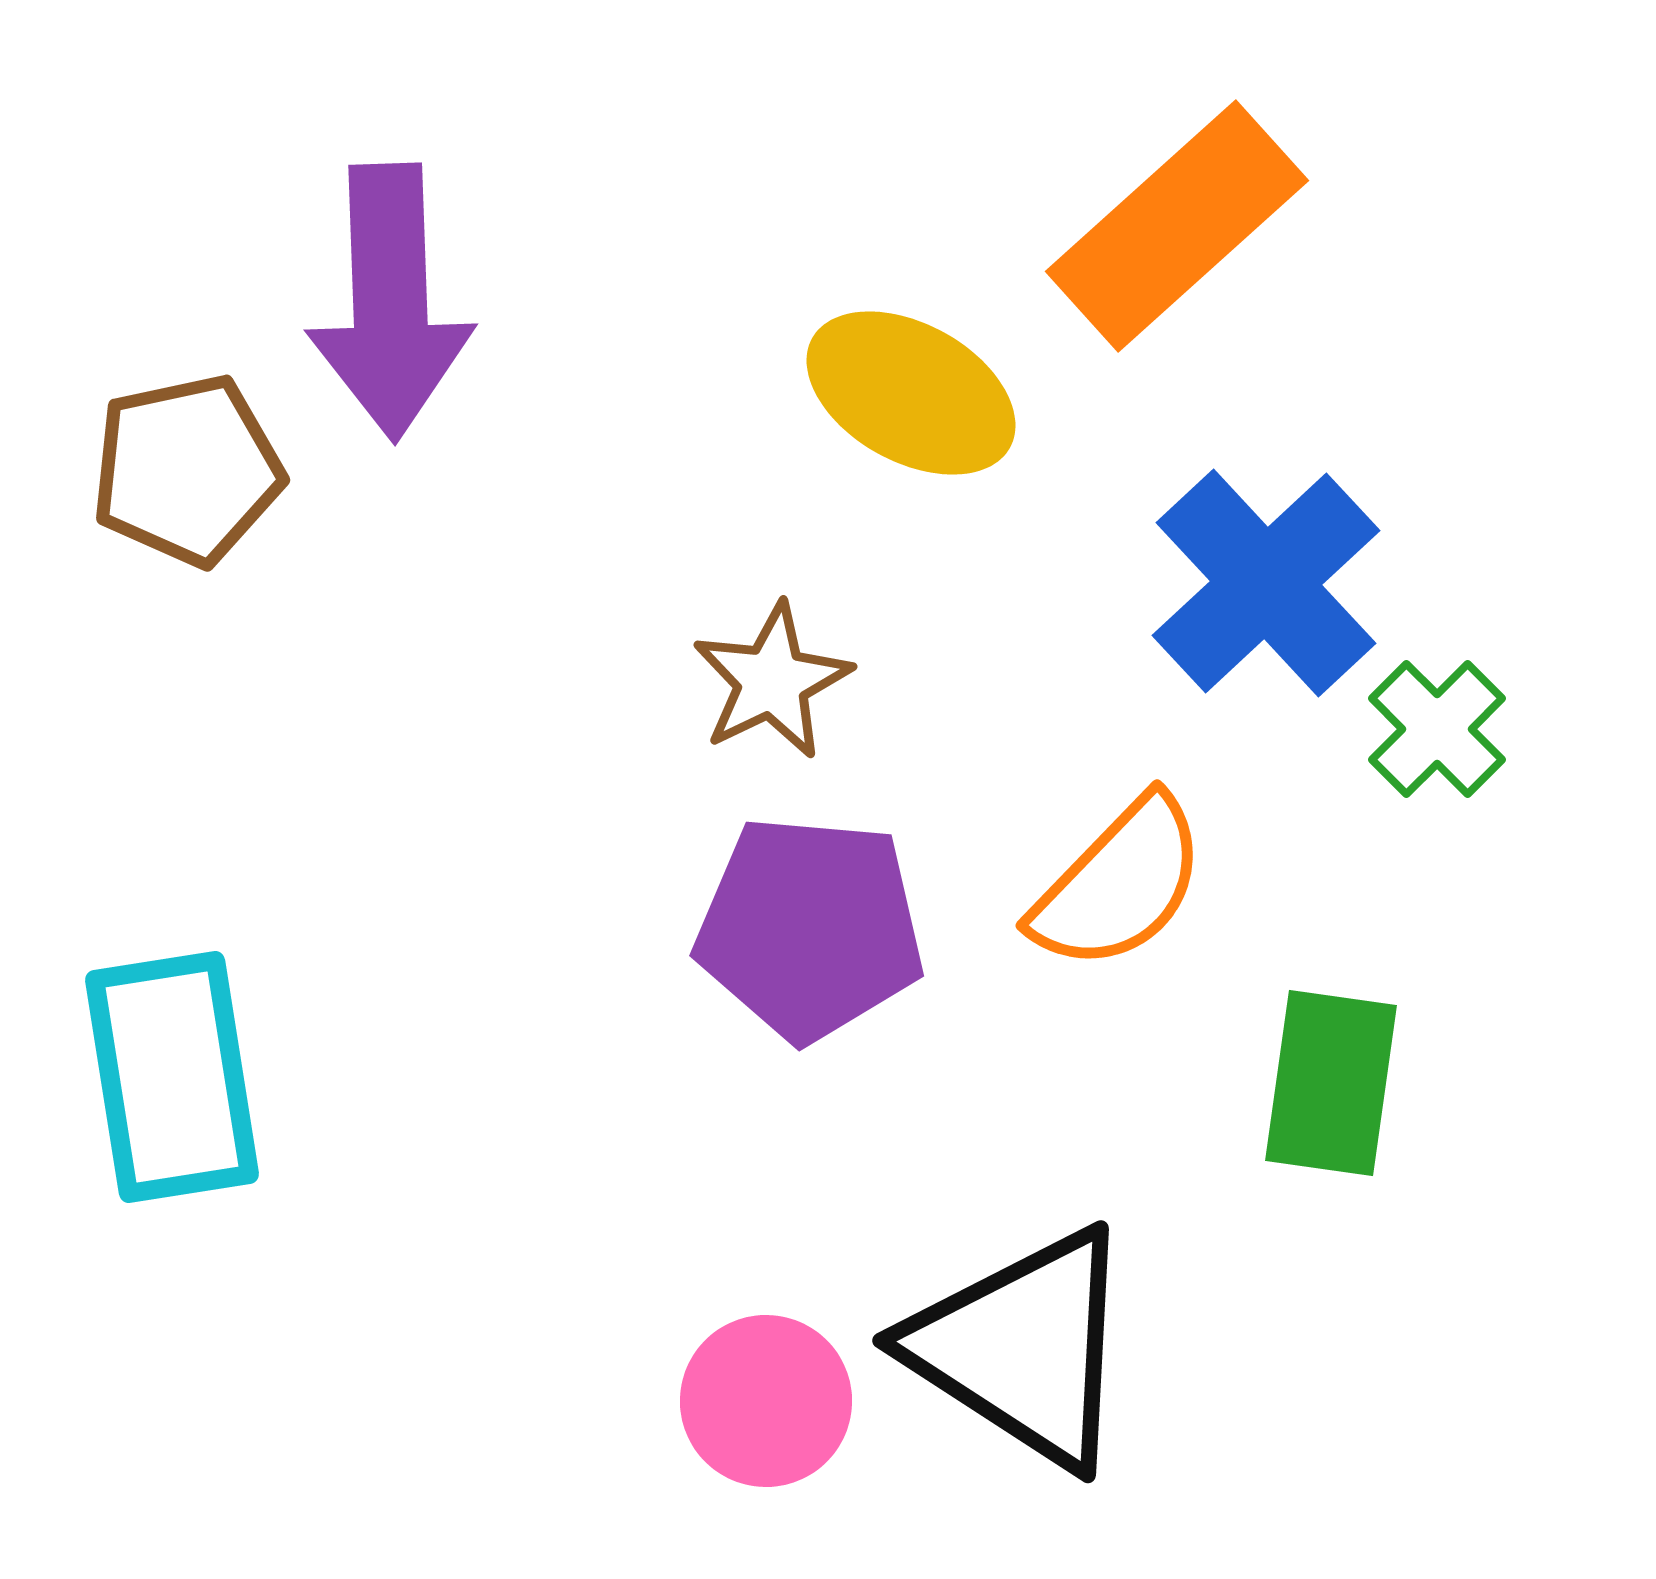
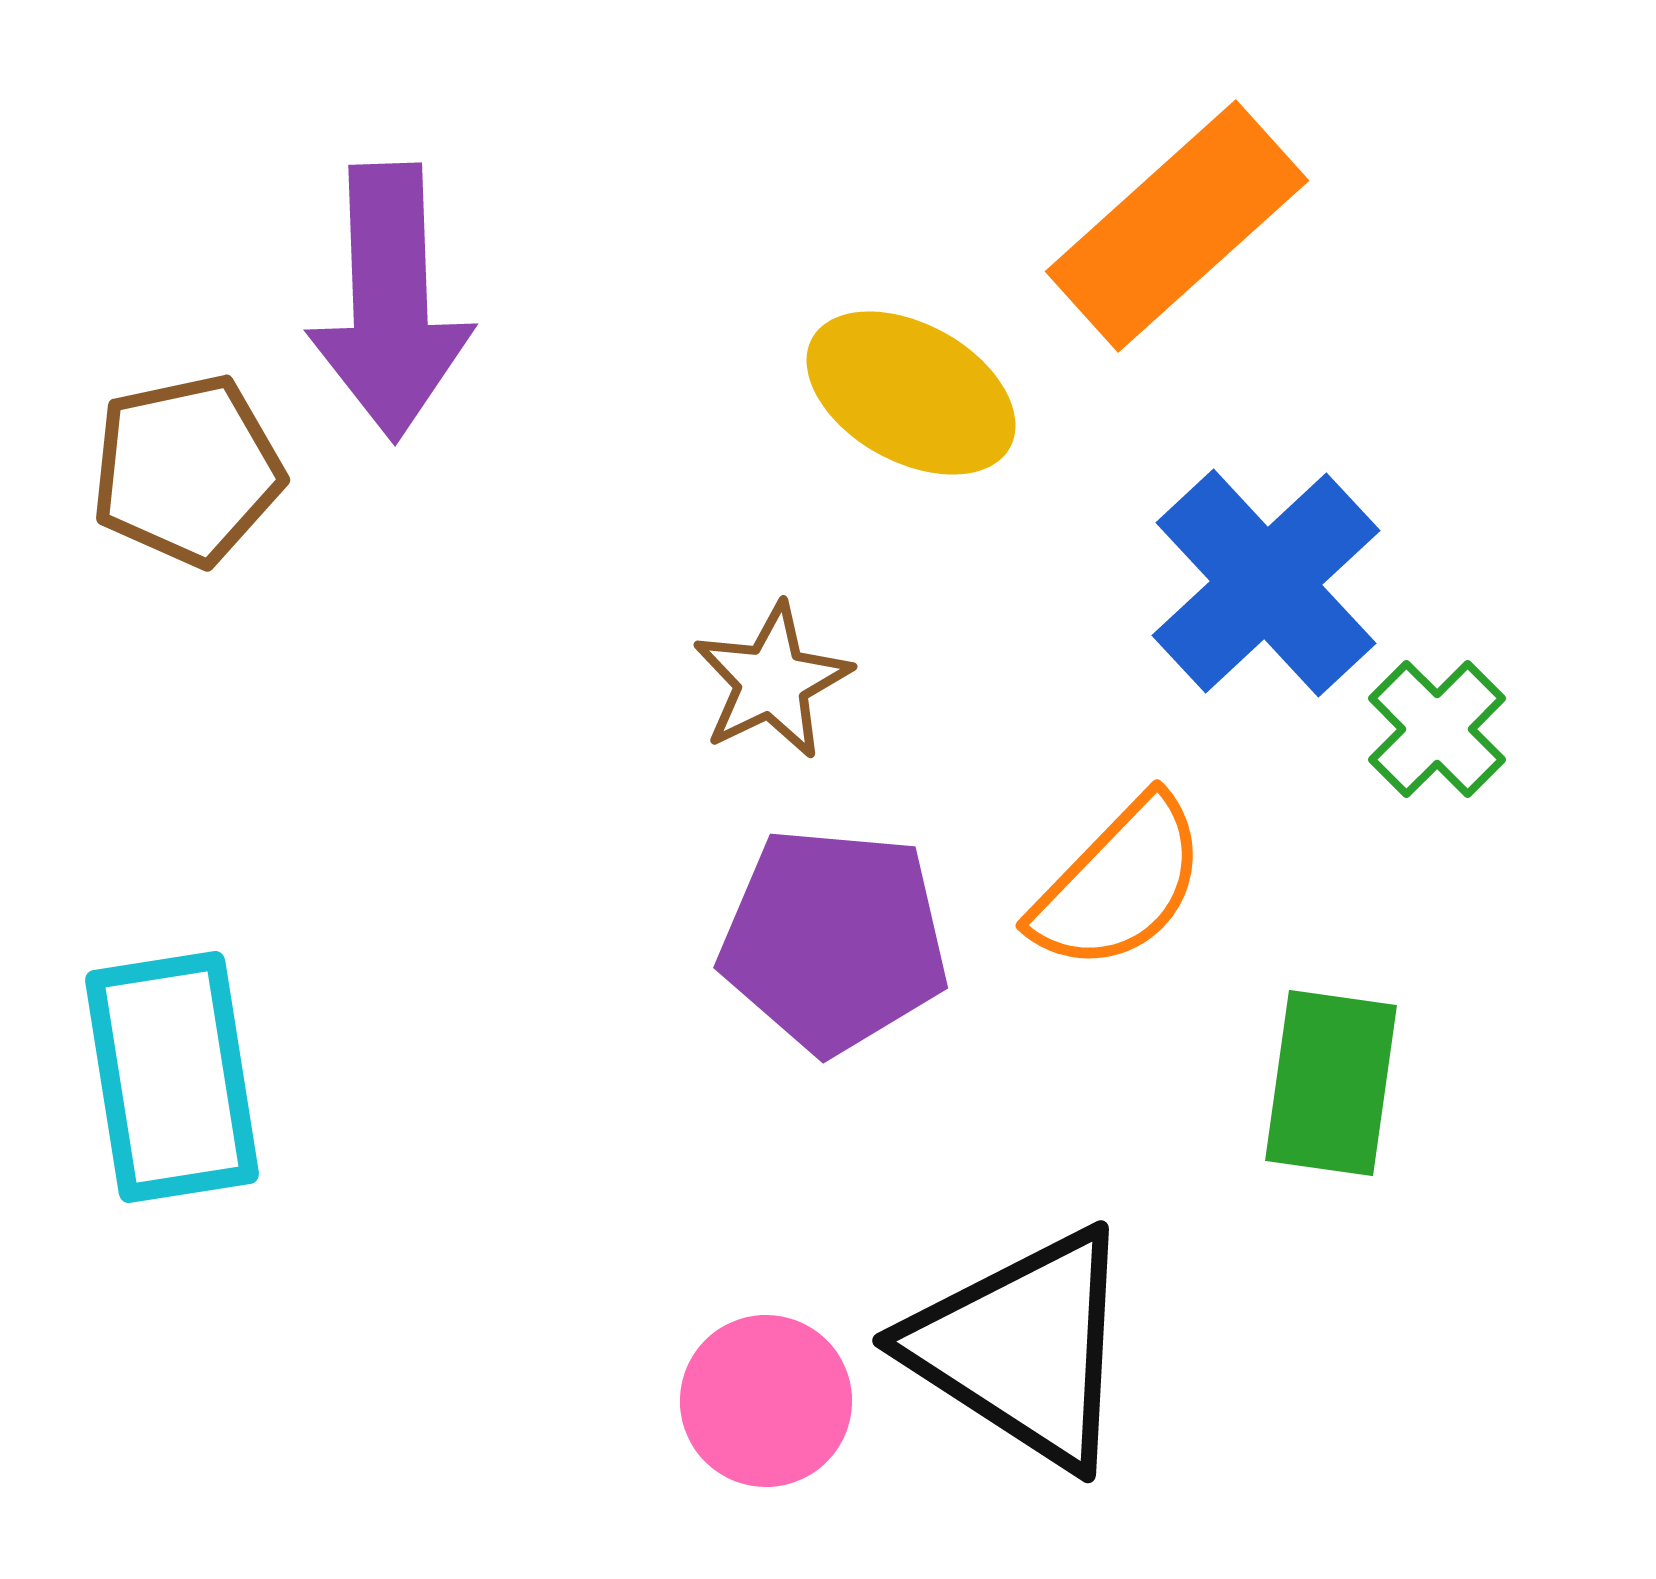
purple pentagon: moved 24 px right, 12 px down
